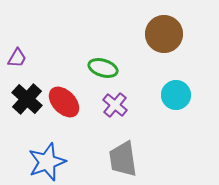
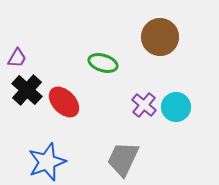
brown circle: moved 4 px left, 3 px down
green ellipse: moved 5 px up
cyan circle: moved 12 px down
black cross: moved 9 px up
purple cross: moved 29 px right
gray trapezoid: rotated 33 degrees clockwise
